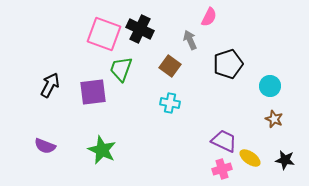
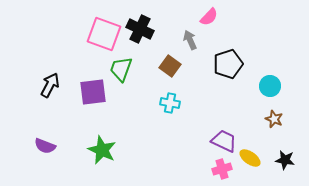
pink semicircle: rotated 18 degrees clockwise
